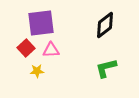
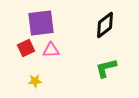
red square: rotated 18 degrees clockwise
yellow star: moved 2 px left, 10 px down
